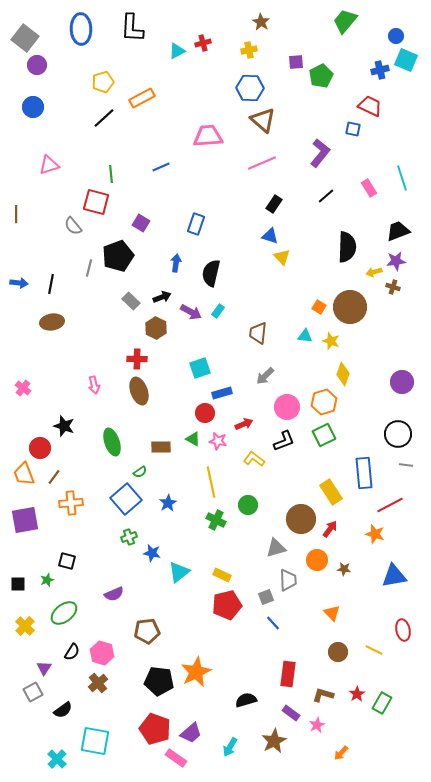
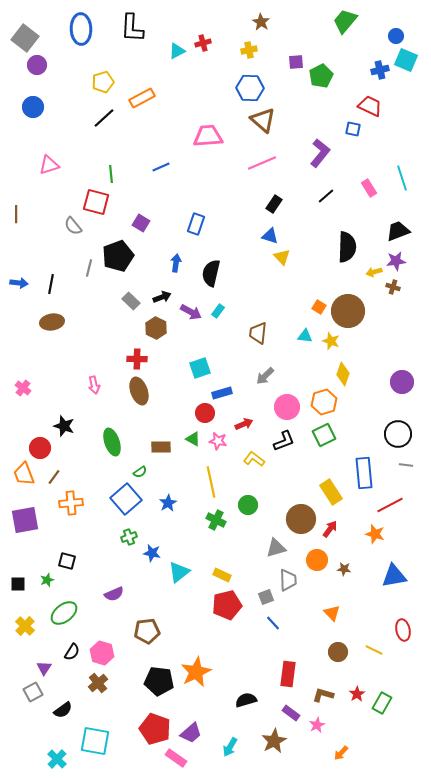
brown circle at (350, 307): moved 2 px left, 4 px down
